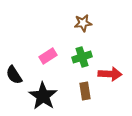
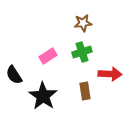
green cross: moved 5 px up
